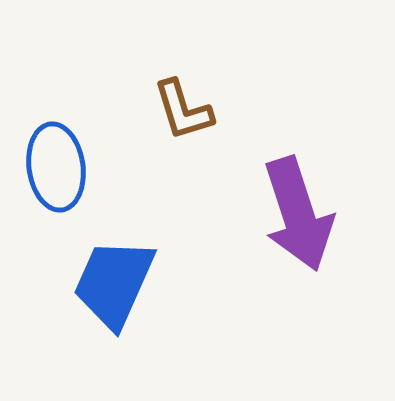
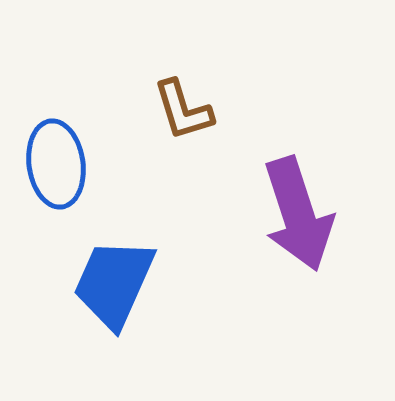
blue ellipse: moved 3 px up
